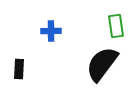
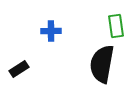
black semicircle: rotated 27 degrees counterclockwise
black rectangle: rotated 54 degrees clockwise
